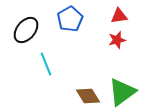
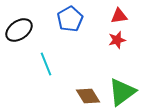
black ellipse: moved 7 px left; rotated 16 degrees clockwise
